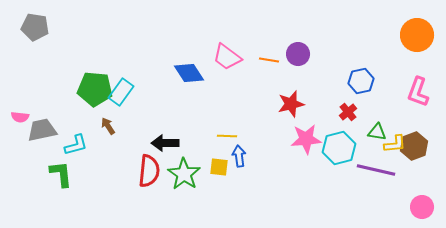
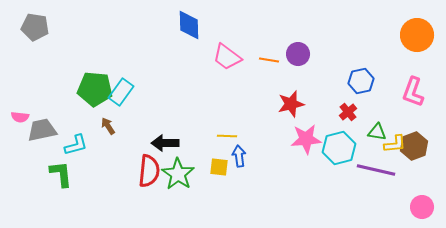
blue diamond: moved 48 px up; rotated 32 degrees clockwise
pink L-shape: moved 5 px left
green star: moved 6 px left
